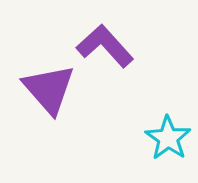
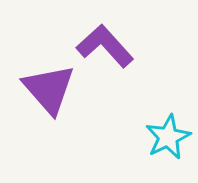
cyan star: moved 1 px up; rotated 12 degrees clockwise
